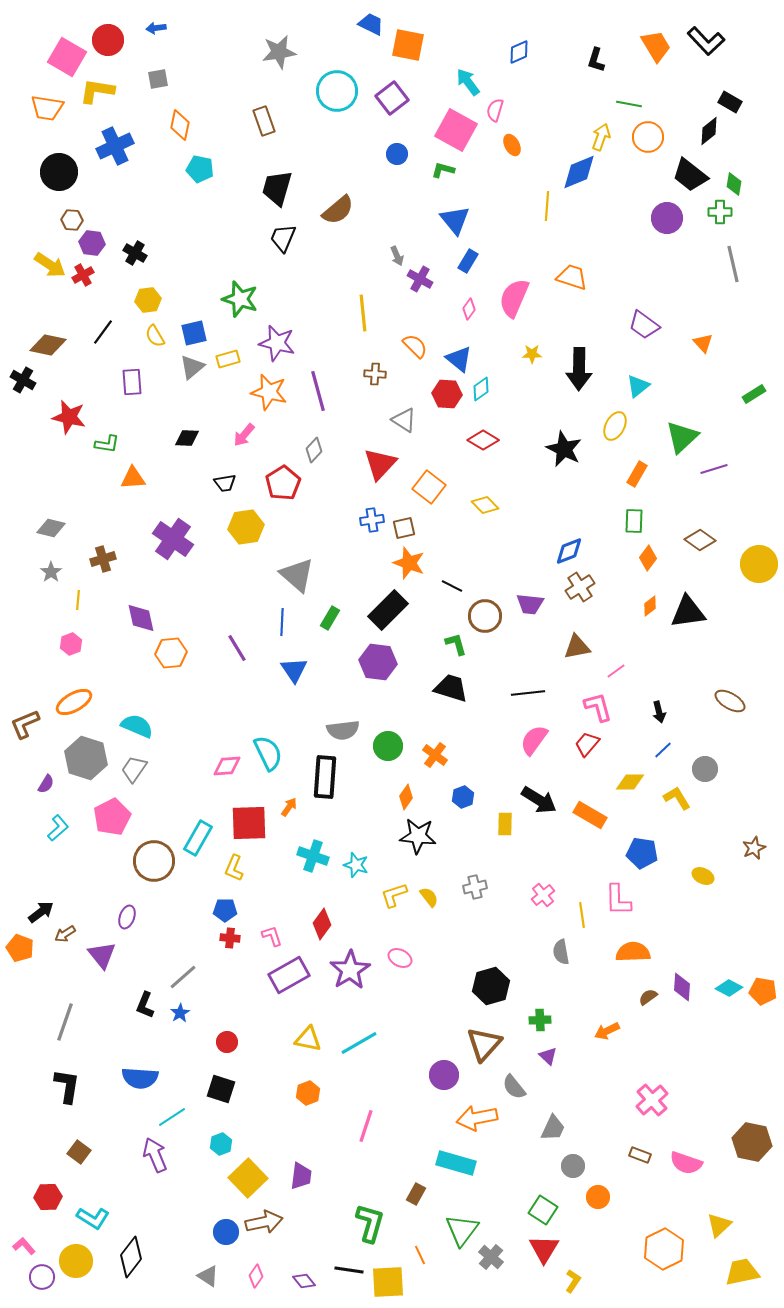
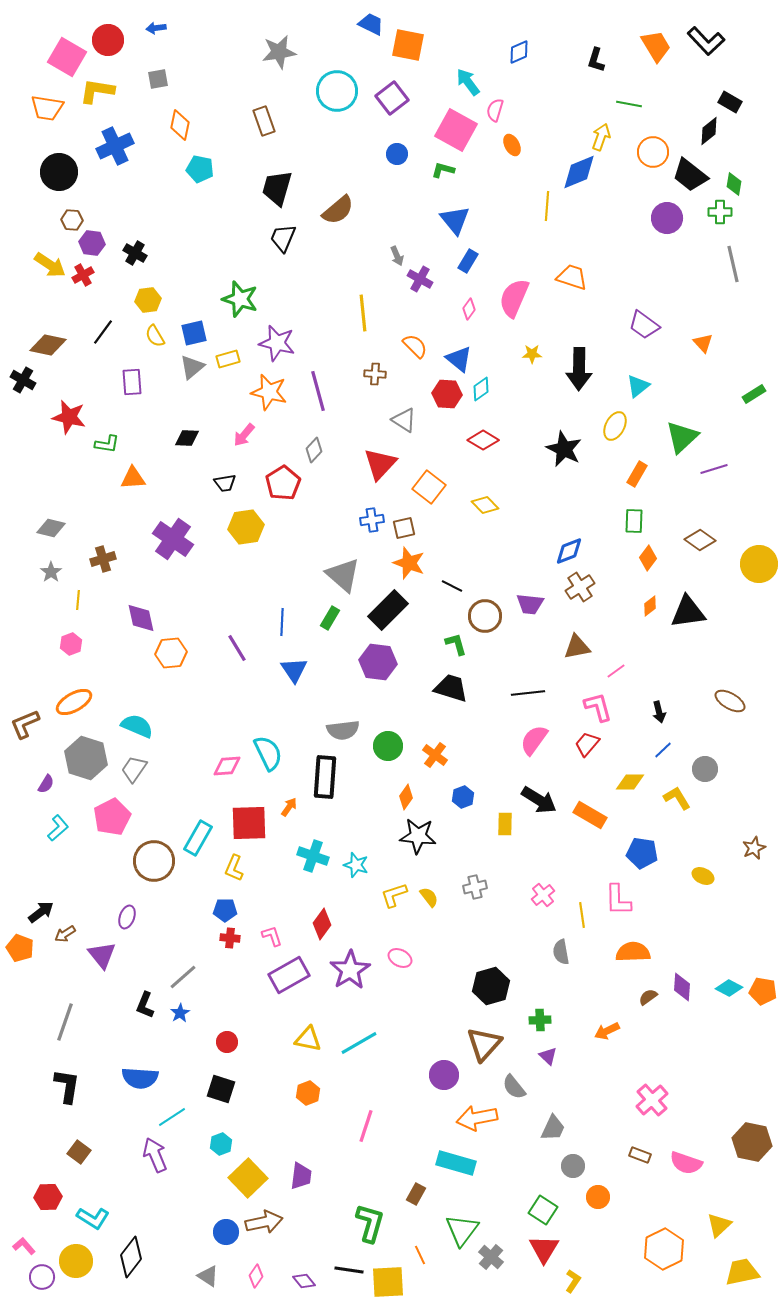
orange circle at (648, 137): moved 5 px right, 15 px down
gray triangle at (297, 575): moved 46 px right
